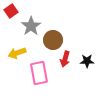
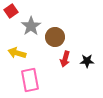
brown circle: moved 2 px right, 3 px up
yellow arrow: rotated 36 degrees clockwise
pink rectangle: moved 9 px left, 7 px down
